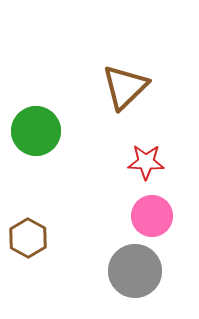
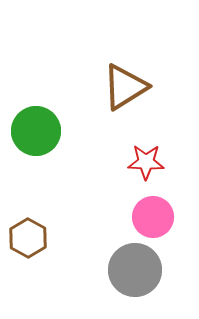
brown triangle: rotated 12 degrees clockwise
pink circle: moved 1 px right, 1 px down
gray circle: moved 1 px up
